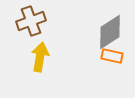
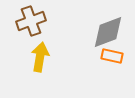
gray diamond: moved 2 px left; rotated 12 degrees clockwise
